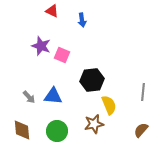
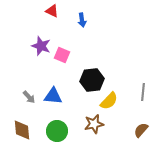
yellow semicircle: moved 4 px up; rotated 66 degrees clockwise
